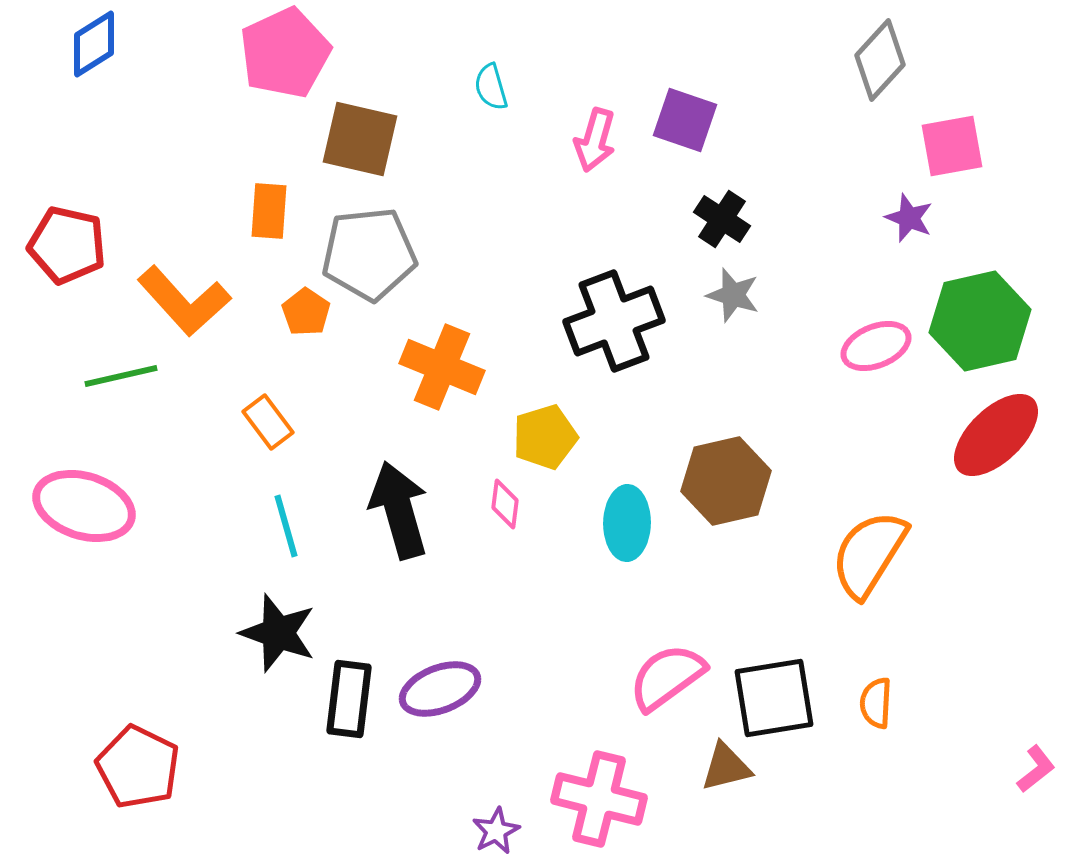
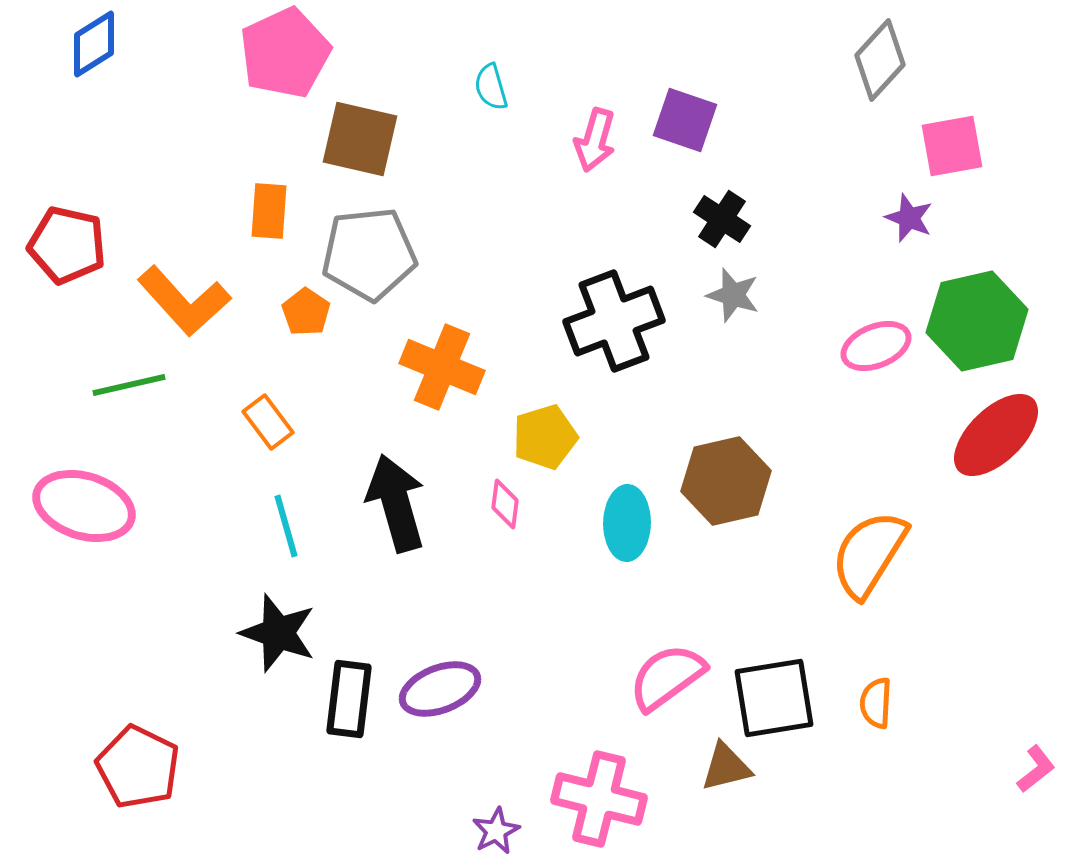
green hexagon at (980, 321): moved 3 px left
green line at (121, 376): moved 8 px right, 9 px down
black arrow at (399, 510): moved 3 px left, 7 px up
